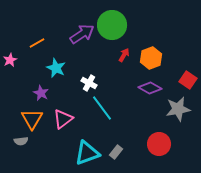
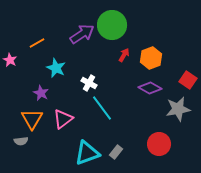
pink star: rotated 16 degrees counterclockwise
